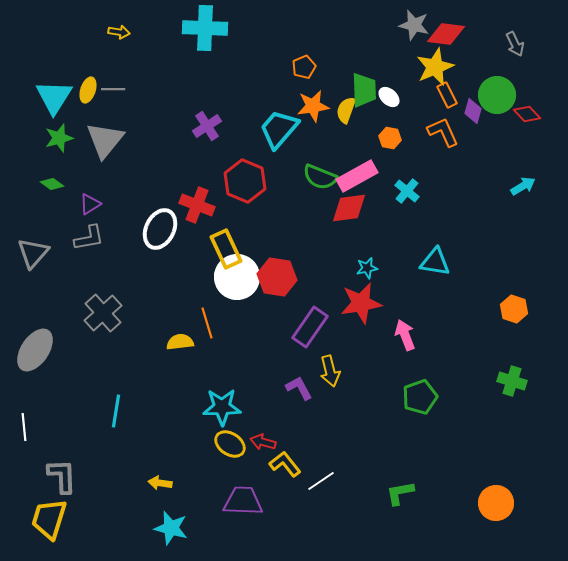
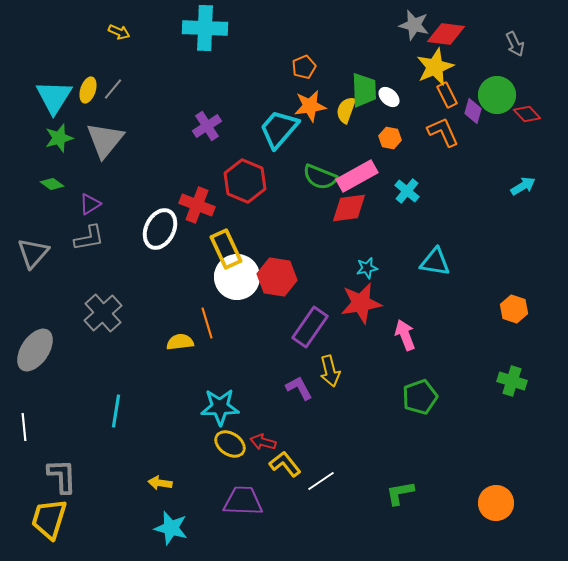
yellow arrow at (119, 32): rotated 15 degrees clockwise
gray line at (113, 89): rotated 50 degrees counterclockwise
orange star at (313, 106): moved 3 px left
cyan star at (222, 407): moved 2 px left
